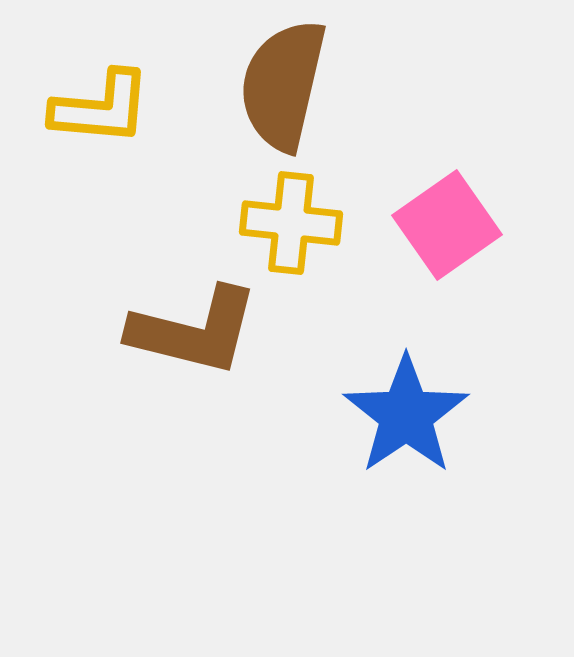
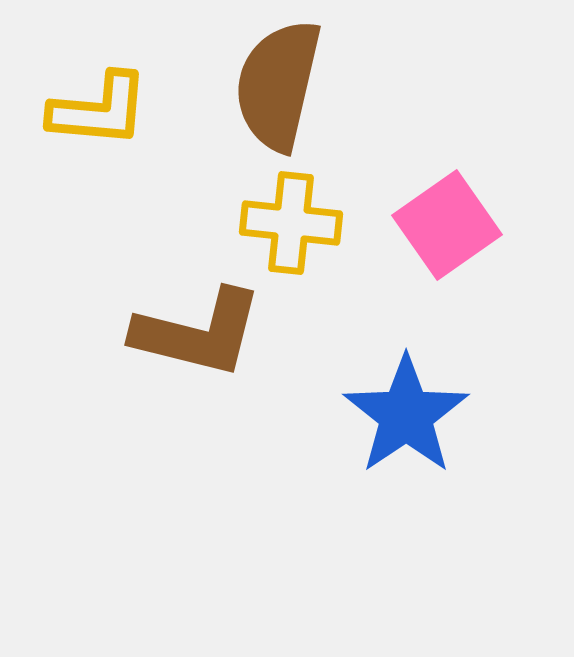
brown semicircle: moved 5 px left
yellow L-shape: moved 2 px left, 2 px down
brown L-shape: moved 4 px right, 2 px down
